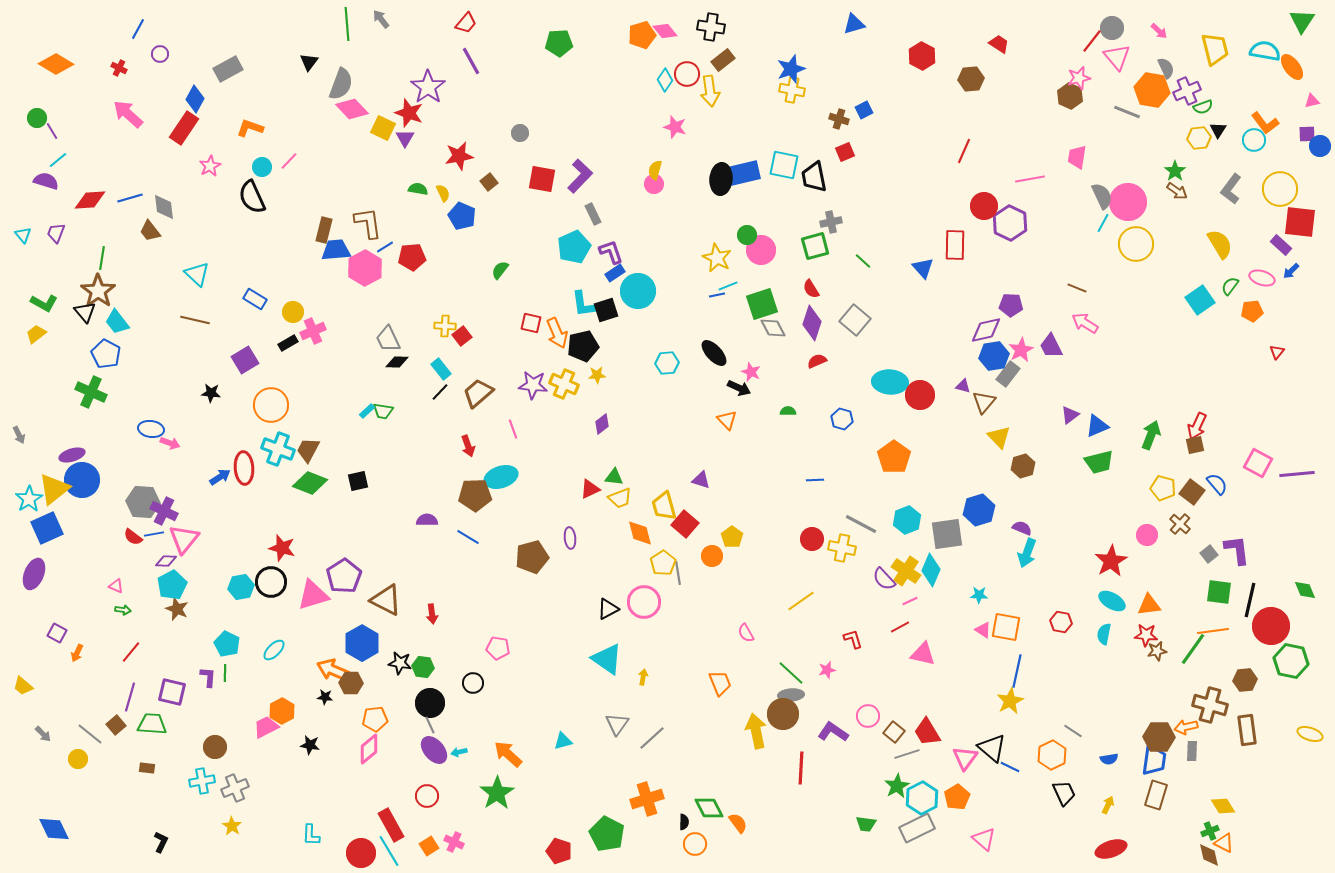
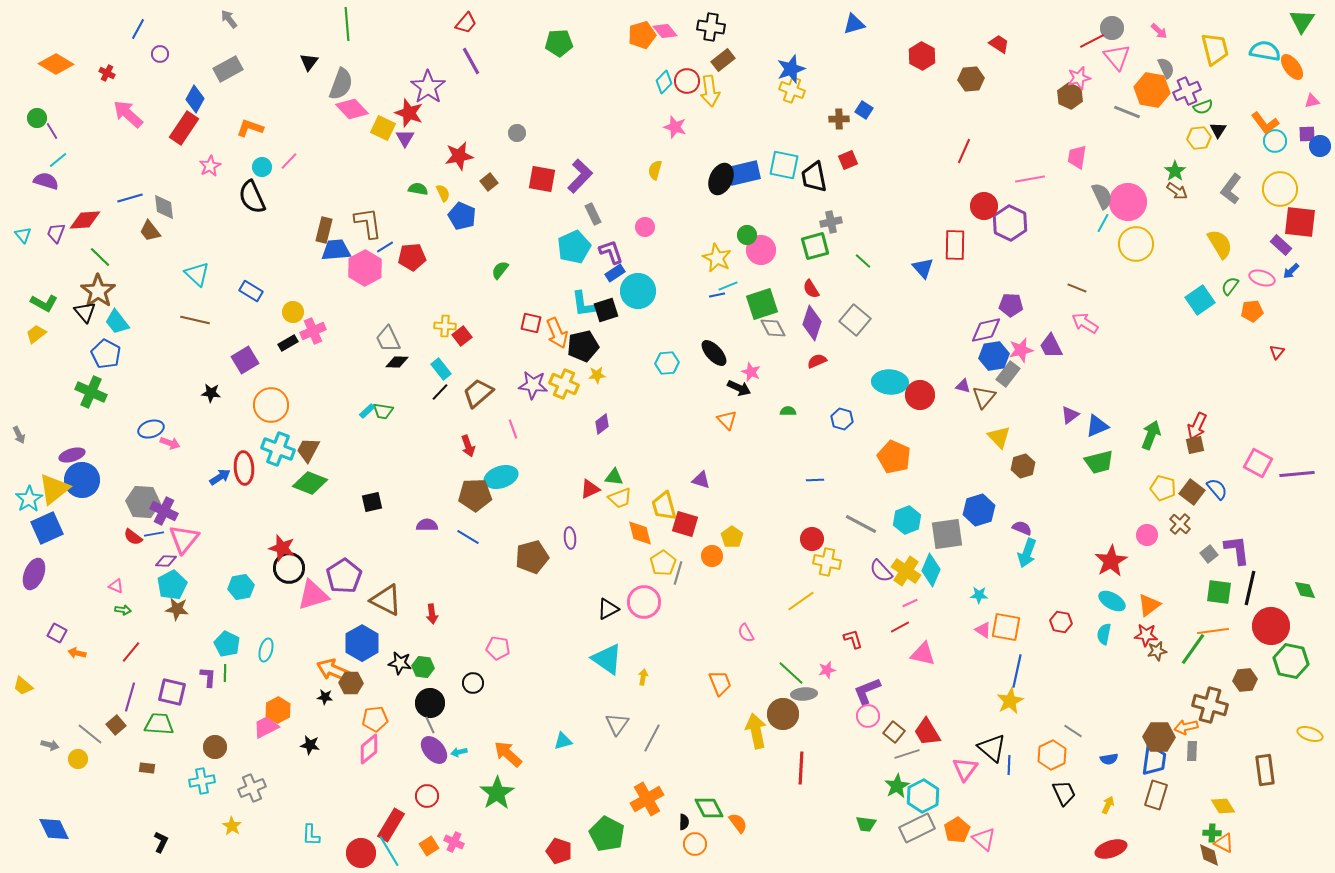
gray arrow at (381, 19): moved 152 px left
red line at (1092, 41): rotated 25 degrees clockwise
red cross at (119, 68): moved 12 px left, 5 px down
red circle at (687, 74): moved 7 px down
cyan diamond at (665, 80): moved 1 px left, 2 px down; rotated 10 degrees clockwise
yellow cross at (792, 90): rotated 10 degrees clockwise
blue square at (864, 110): rotated 30 degrees counterclockwise
brown cross at (839, 119): rotated 18 degrees counterclockwise
gray circle at (520, 133): moved 3 px left
cyan circle at (1254, 140): moved 21 px right, 1 px down
red square at (845, 152): moved 3 px right, 8 px down
black ellipse at (721, 179): rotated 20 degrees clockwise
pink circle at (654, 184): moved 9 px left, 43 px down
red diamond at (90, 200): moved 5 px left, 20 px down
green line at (102, 258): moved 2 px left, 1 px up; rotated 55 degrees counterclockwise
blue rectangle at (255, 299): moved 4 px left, 8 px up
pink star at (1021, 350): rotated 15 degrees clockwise
brown triangle at (984, 402): moved 5 px up
blue ellipse at (151, 429): rotated 25 degrees counterclockwise
orange pentagon at (894, 457): rotated 12 degrees counterclockwise
black square at (358, 481): moved 14 px right, 21 px down
blue semicircle at (1217, 484): moved 5 px down
purple semicircle at (427, 520): moved 5 px down
red square at (685, 524): rotated 24 degrees counterclockwise
yellow cross at (842, 548): moved 15 px left, 14 px down
gray line at (678, 573): rotated 25 degrees clockwise
purple semicircle at (884, 579): moved 3 px left, 8 px up
black circle at (271, 582): moved 18 px right, 14 px up
black line at (1250, 600): moved 12 px up
pink line at (910, 601): moved 2 px down
orange triangle at (1149, 605): rotated 30 degrees counterclockwise
brown star at (177, 609): rotated 15 degrees counterclockwise
cyan ellipse at (274, 650): moved 8 px left; rotated 30 degrees counterclockwise
orange arrow at (77, 653): rotated 78 degrees clockwise
gray ellipse at (791, 695): moved 13 px right, 1 px up
orange hexagon at (282, 711): moved 4 px left, 1 px up
green trapezoid at (152, 724): moved 7 px right
brown rectangle at (1247, 730): moved 18 px right, 40 px down
purple L-shape at (833, 732): moved 34 px right, 41 px up; rotated 56 degrees counterclockwise
gray arrow at (43, 734): moved 7 px right, 11 px down; rotated 30 degrees counterclockwise
gray line at (652, 738): rotated 20 degrees counterclockwise
pink triangle at (965, 758): moved 11 px down
blue line at (1010, 767): moved 1 px left, 2 px up; rotated 66 degrees clockwise
gray cross at (235, 788): moved 17 px right
orange pentagon at (957, 797): moved 33 px down
cyan hexagon at (922, 798): moved 1 px right, 2 px up
orange cross at (647, 799): rotated 12 degrees counterclockwise
red rectangle at (391, 825): rotated 60 degrees clockwise
green cross at (1210, 831): moved 2 px right, 2 px down; rotated 24 degrees clockwise
